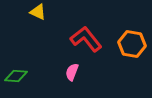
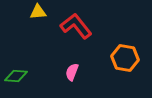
yellow triangle: rotated 30 degrees counterclockwise
red L-shape: moved 10 px left, 13 px up
orange hexagon: moved 7 px left, 14 px down
